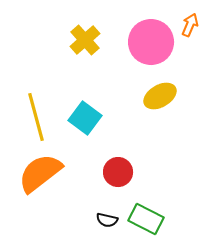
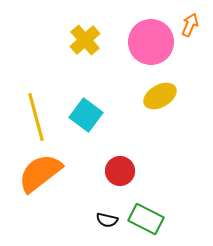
cyan square: moved 1 px right, 3 px up
red circle: moved 2 px right, 1 px up
